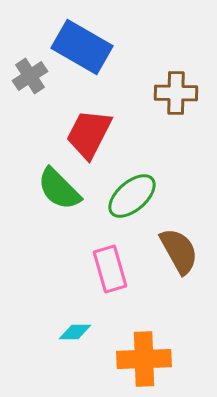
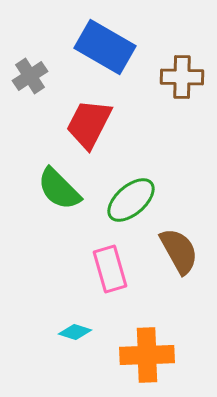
blue rectangle: moved 23 px right
brown cross: moved 6 px right, 16 px up
red trapezoid: moved 10 px up
green ellipse: moved 1 px left, 4 px down
cyan diamond: rotated 16 degrees clockwise
orange cross: moved 3 px right, 4 px up
